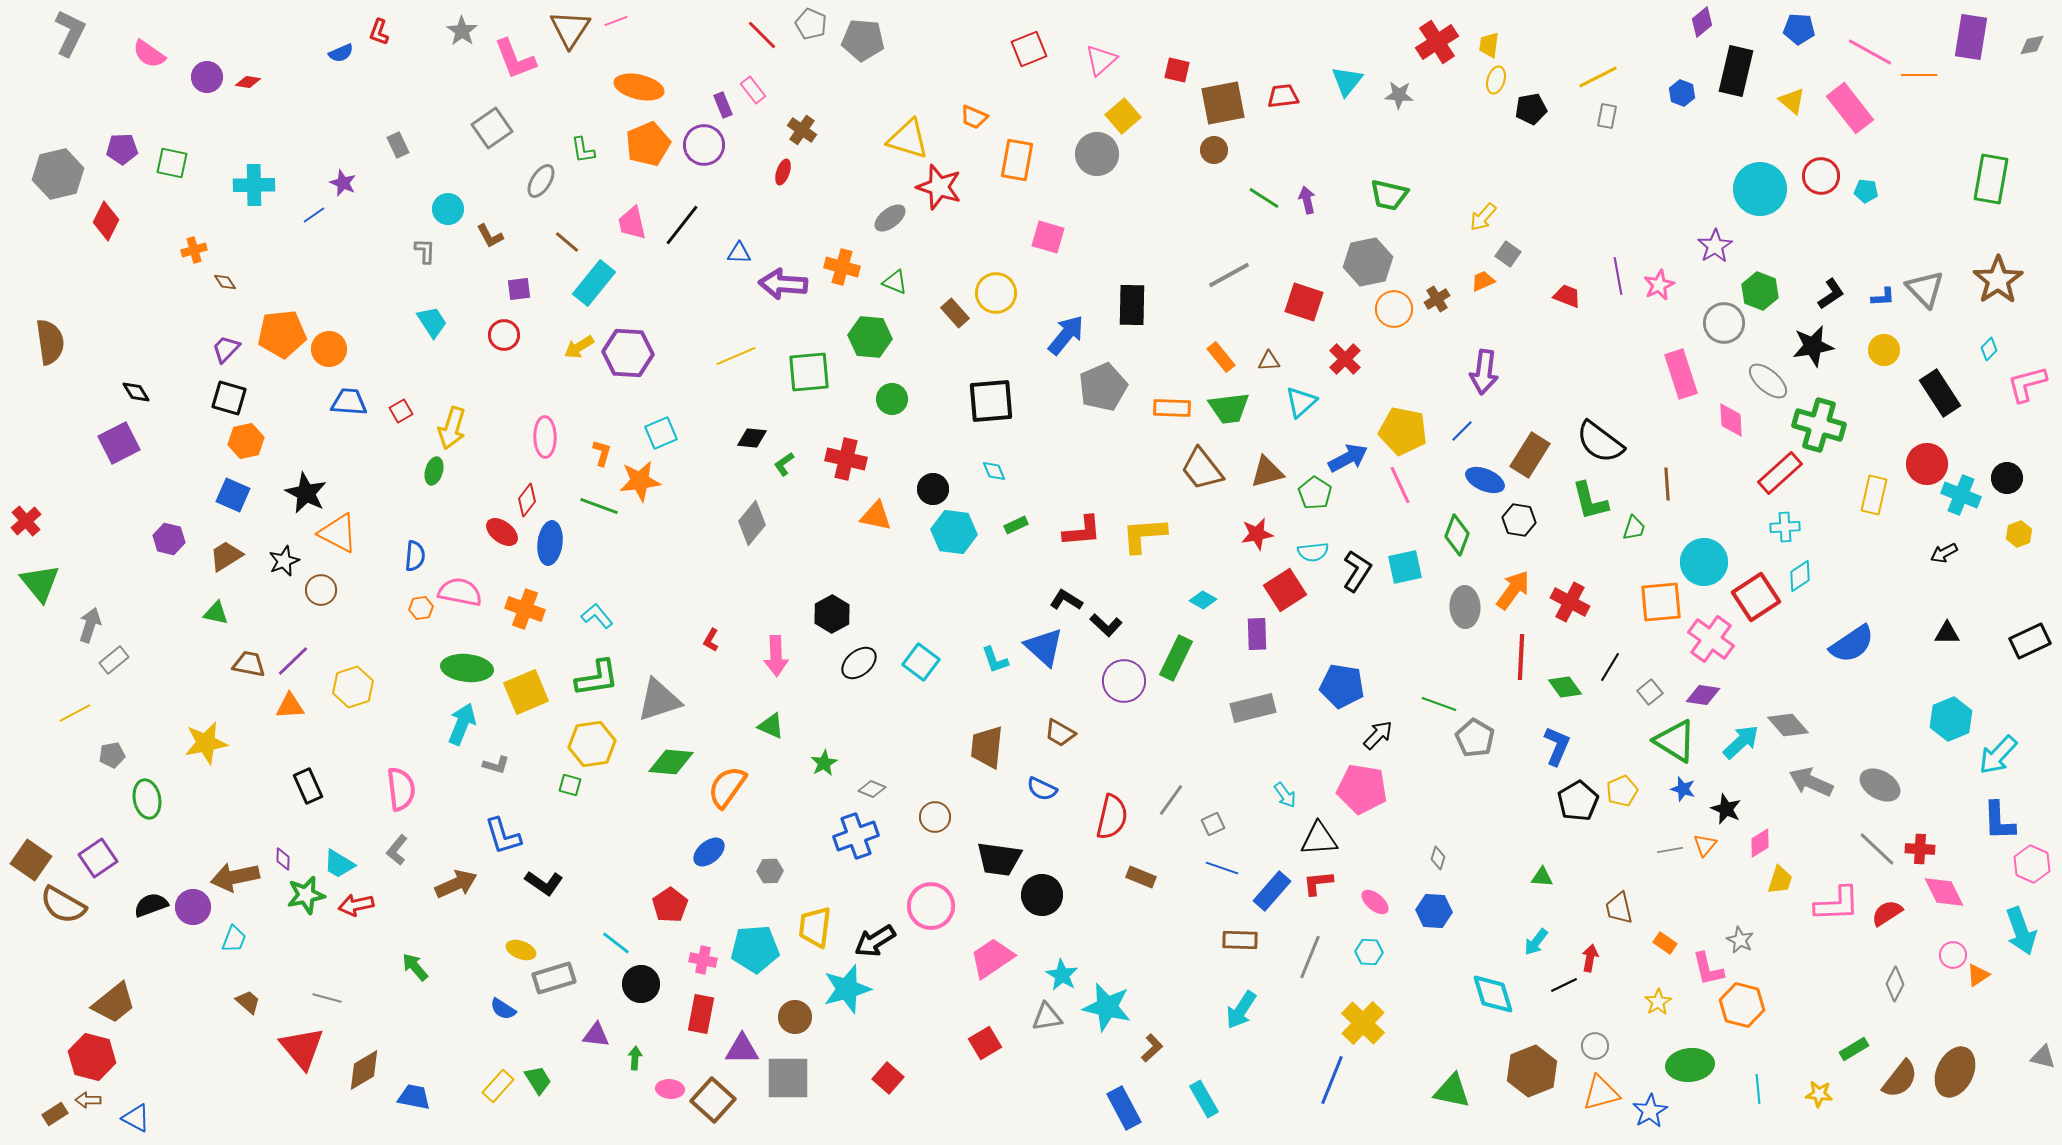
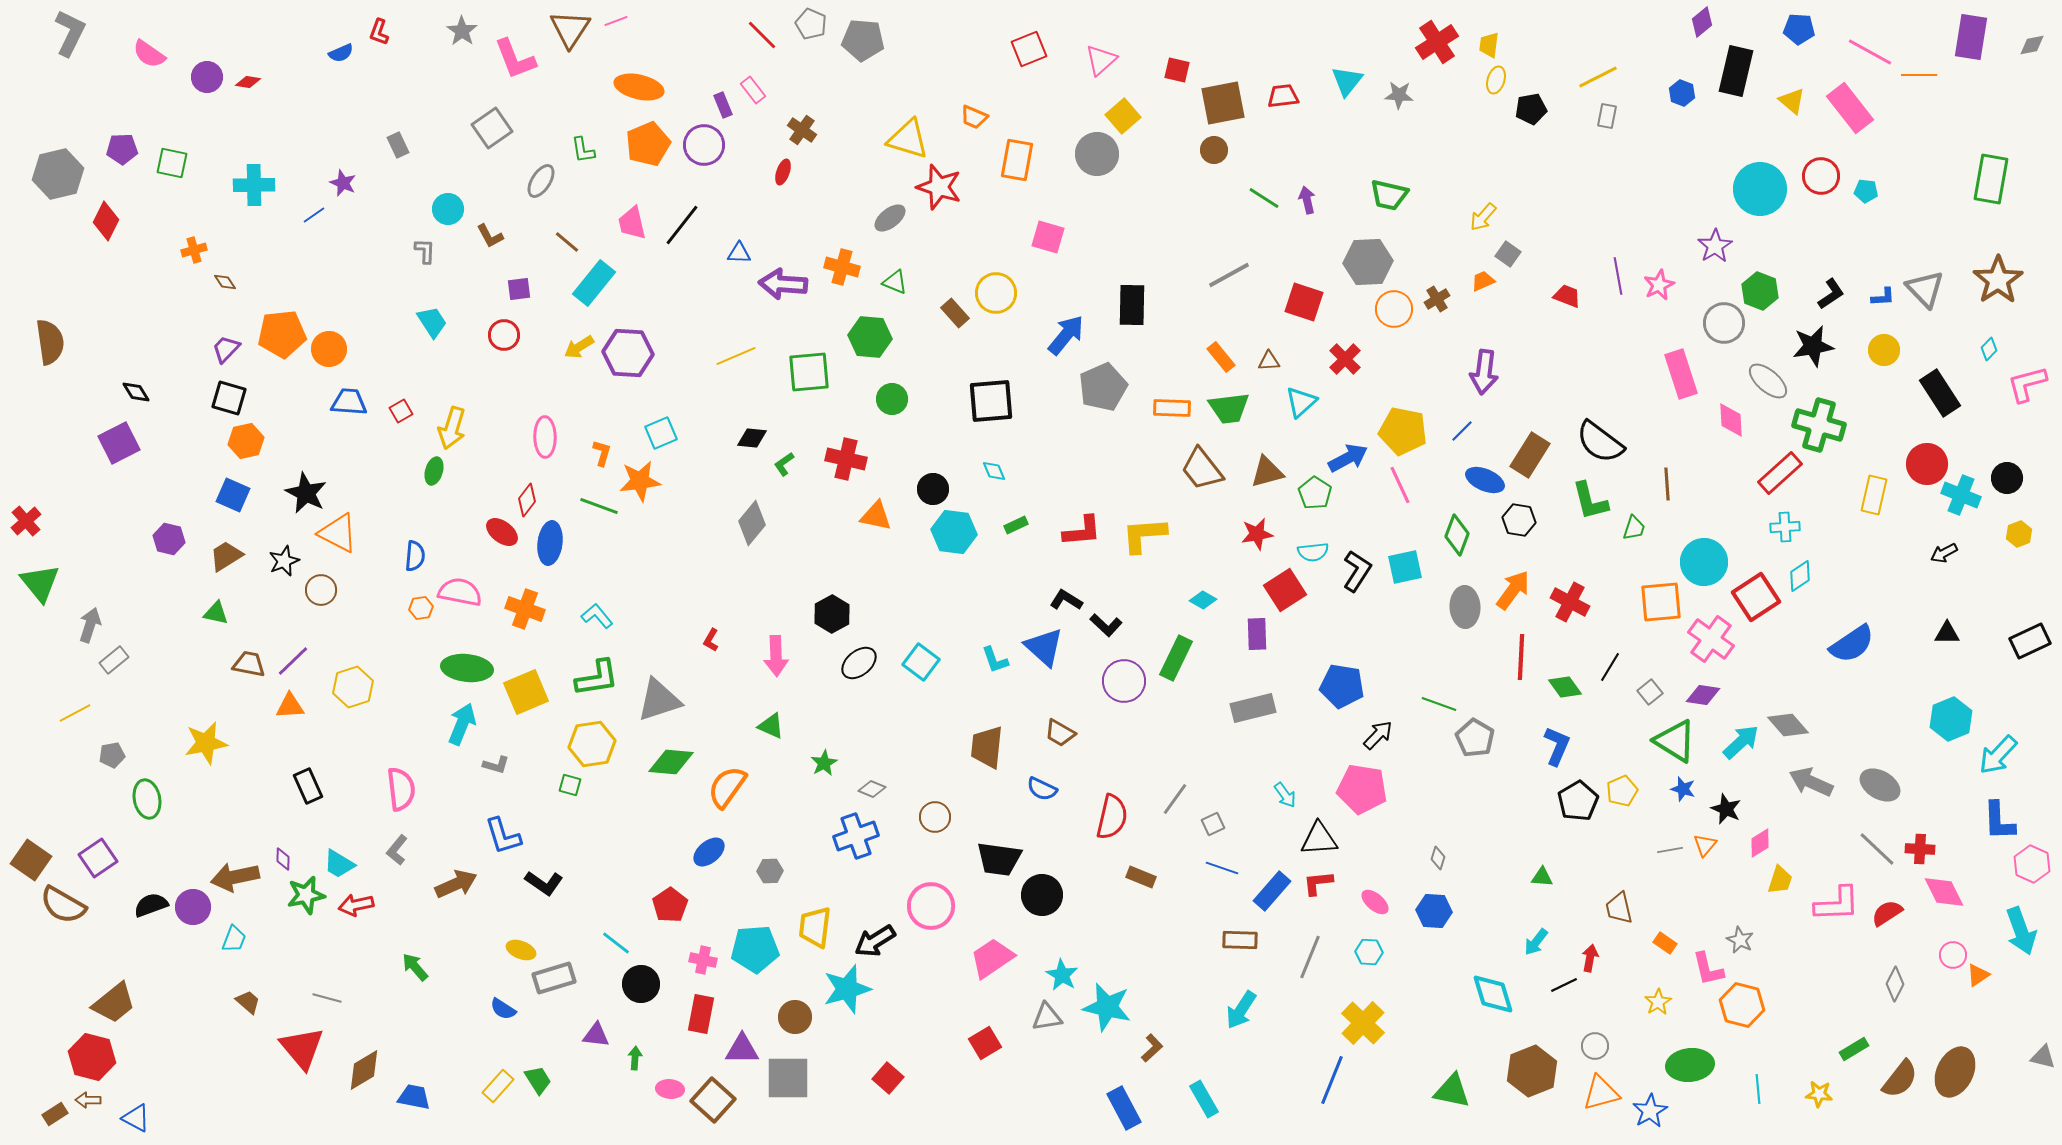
gray hexagon at (1368, 262): rotated 9 degrees clockwise
gray line at (1171, 800): moved 4 px right, 1 px up
